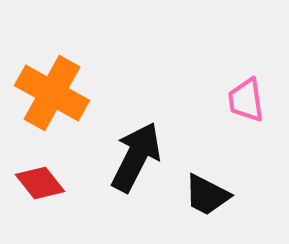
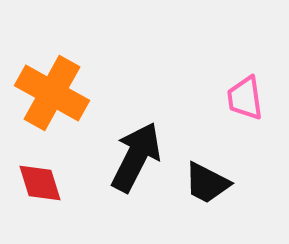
pink trapezoid: moved 1 px left, 2 px up
red diamond: rotated 21 degrees clockwise
black trapezoid: moved 12 px up
